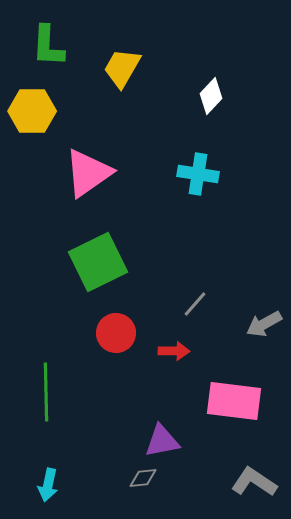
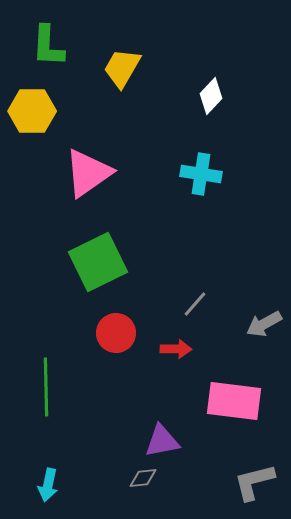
cyan cross: moved 3 px right
red arrow: moved 2 px right, 2 px up
green line: moved 5 px up
gray L-shape: rotated 48 degrees counterclockwise
